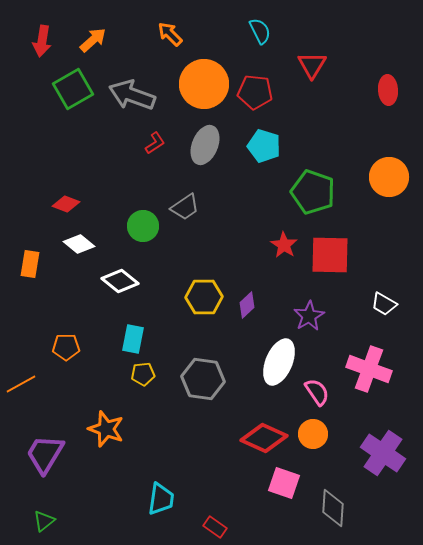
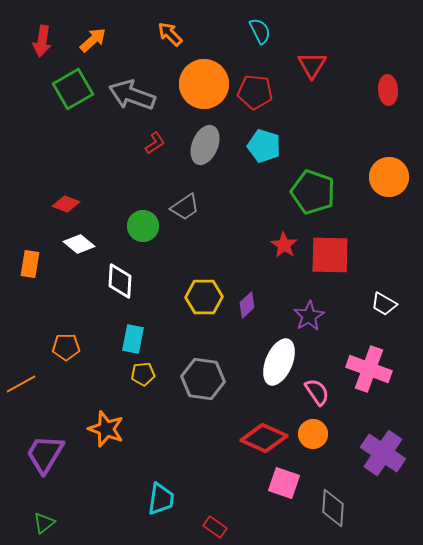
white diamond at (120, 281): rotated 54 degrees clockwise
green triangle at (44, 521): moved 2 px down
